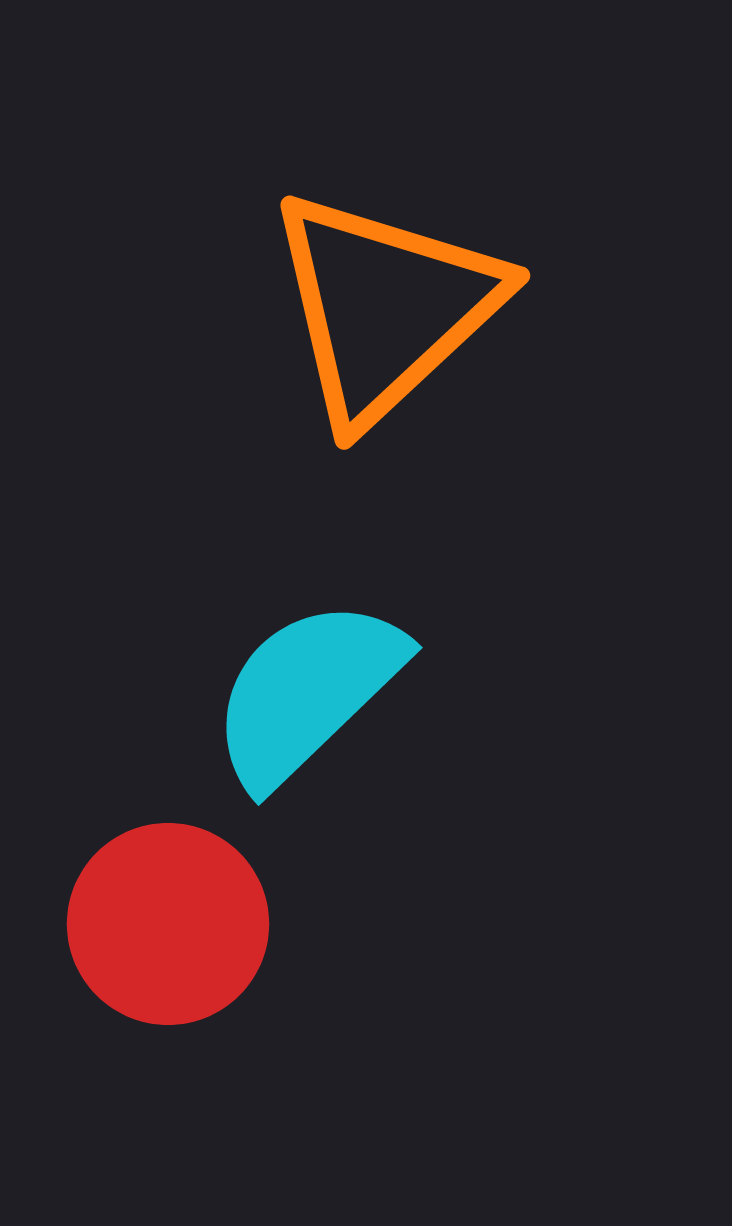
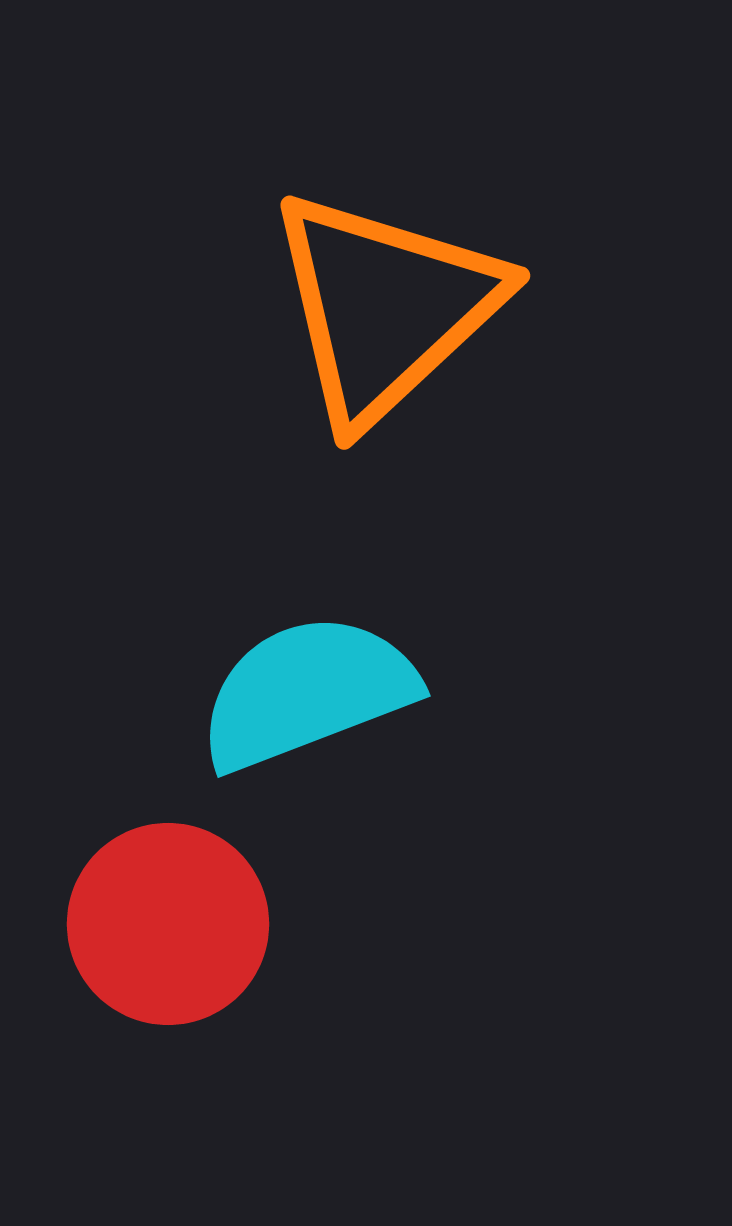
cyan semicircle: rotated 23 degrees clockwise
